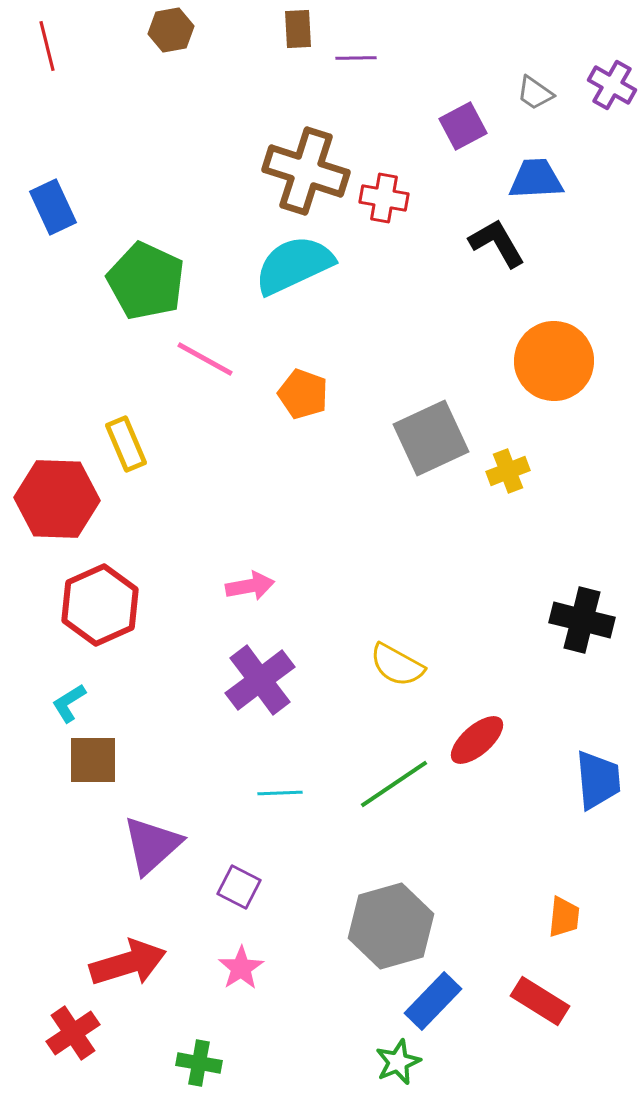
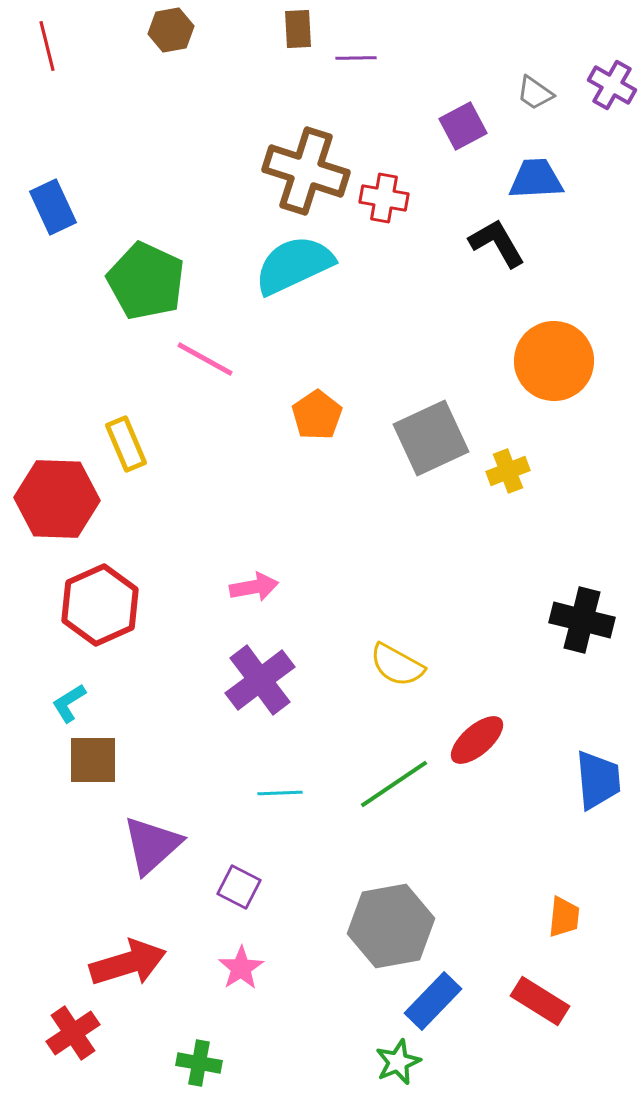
orange pentagon at (303, 394): moved 14 px right, 21 px down; rotated 18 degrees clockwise
pink arrow at (250, 586): moved 4 px right, 1 px down
gray hexagon at (391, 926): rotated 6 degrees clockwise
